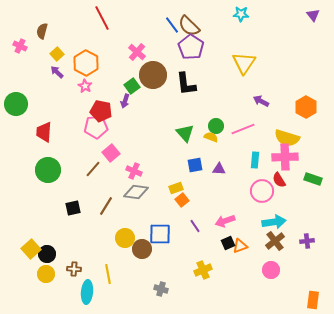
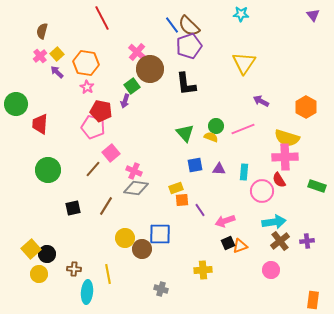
pink cross at (20, 46): moved 20 px right, 10 px down; rotated 24 degrees clockwise
purple pentagon at (191, 47): moved 2 px left, 1 px up; rotated 20 degrees clockwise
orange hexagon at (86, 63): rotated 20 degrees counterclockwise
brown circle at (153, 75): moved 3 px left, 6 px up
pink star at (85, 86): moved 2 px right, 1 px down
pink pentagon at (96, 127): moved 3 px left; rotated 20 degrees clockwise
red trapezoid at (44, 132): moved 4 px left, 8 px up
cyan rectangle at (255, 160): moved 11 px left, 12 px down
green rectangle at (313, 179): moved 4 px right, 7 px down
gray diamond at (136, 192): moved 4 px up
orange square at (182, 200): rotated 32 degrees clockwise
purple line at (195, 226): moved 5 px right, 16 px up
brown cross at (275, 241): moved 5 px right
yellow cross at (203, 270): rotated 18 degrees clockwise
yellow circle at (46, 274): moved 7 px left
